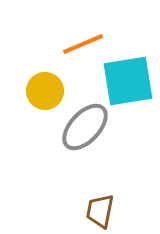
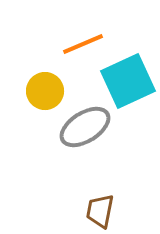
cyan square: rotated 16 degrees counterclockwise
gray ellipse: rotated 15 degrees clockwise
